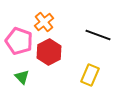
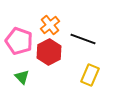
orange cross: moved 6 px right, 3 px down
black line: moved 15 px left, 4 px down
